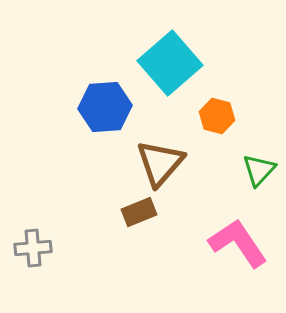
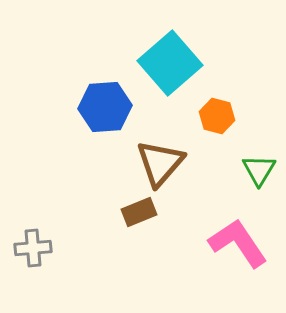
green triangle: rotated 12 degrees counterclockwise
